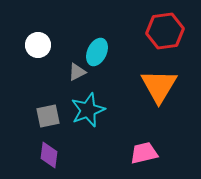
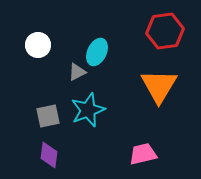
pink trapezoid: moved 1 px left, 1 px down
